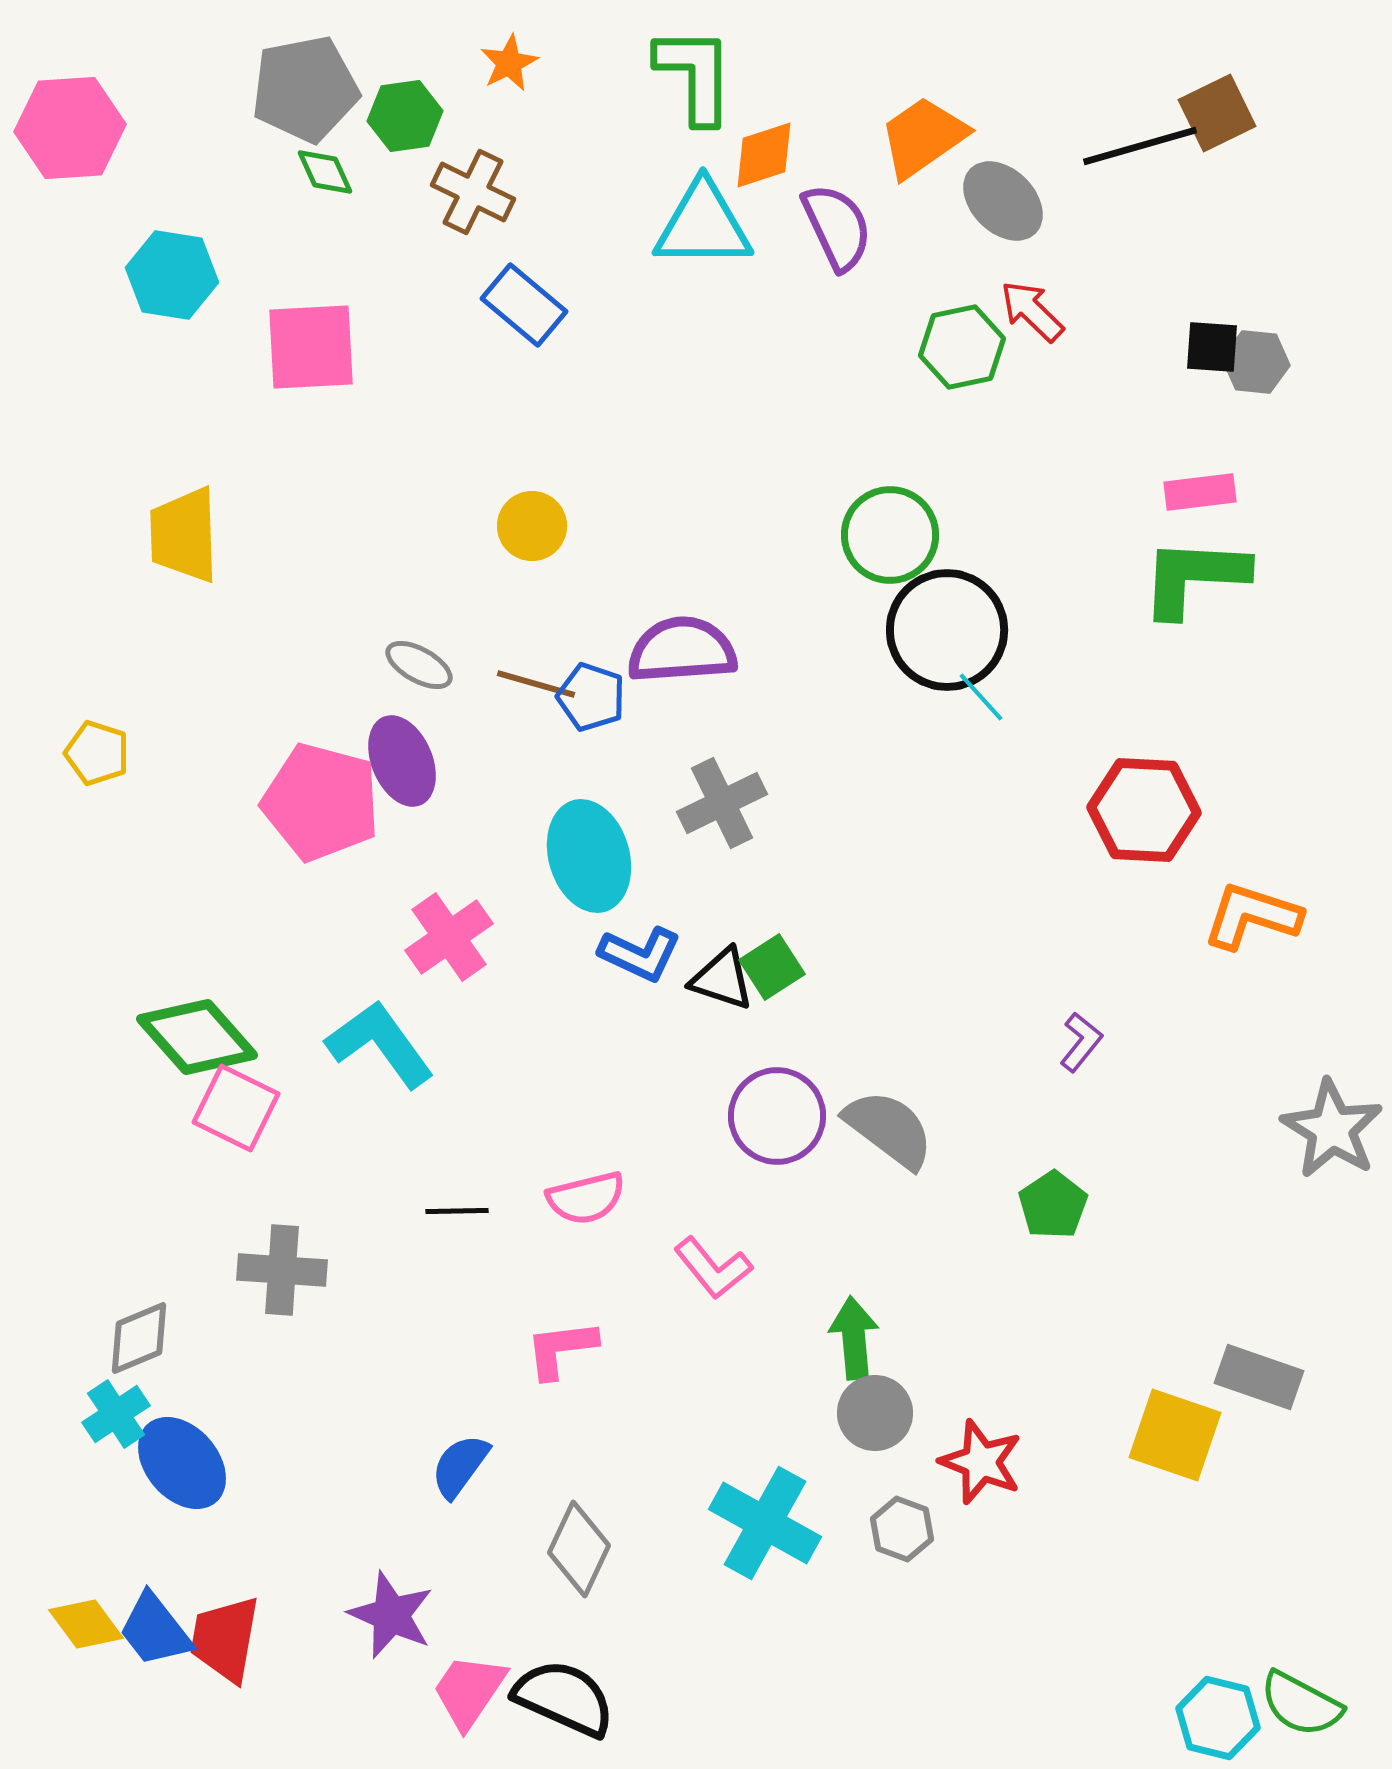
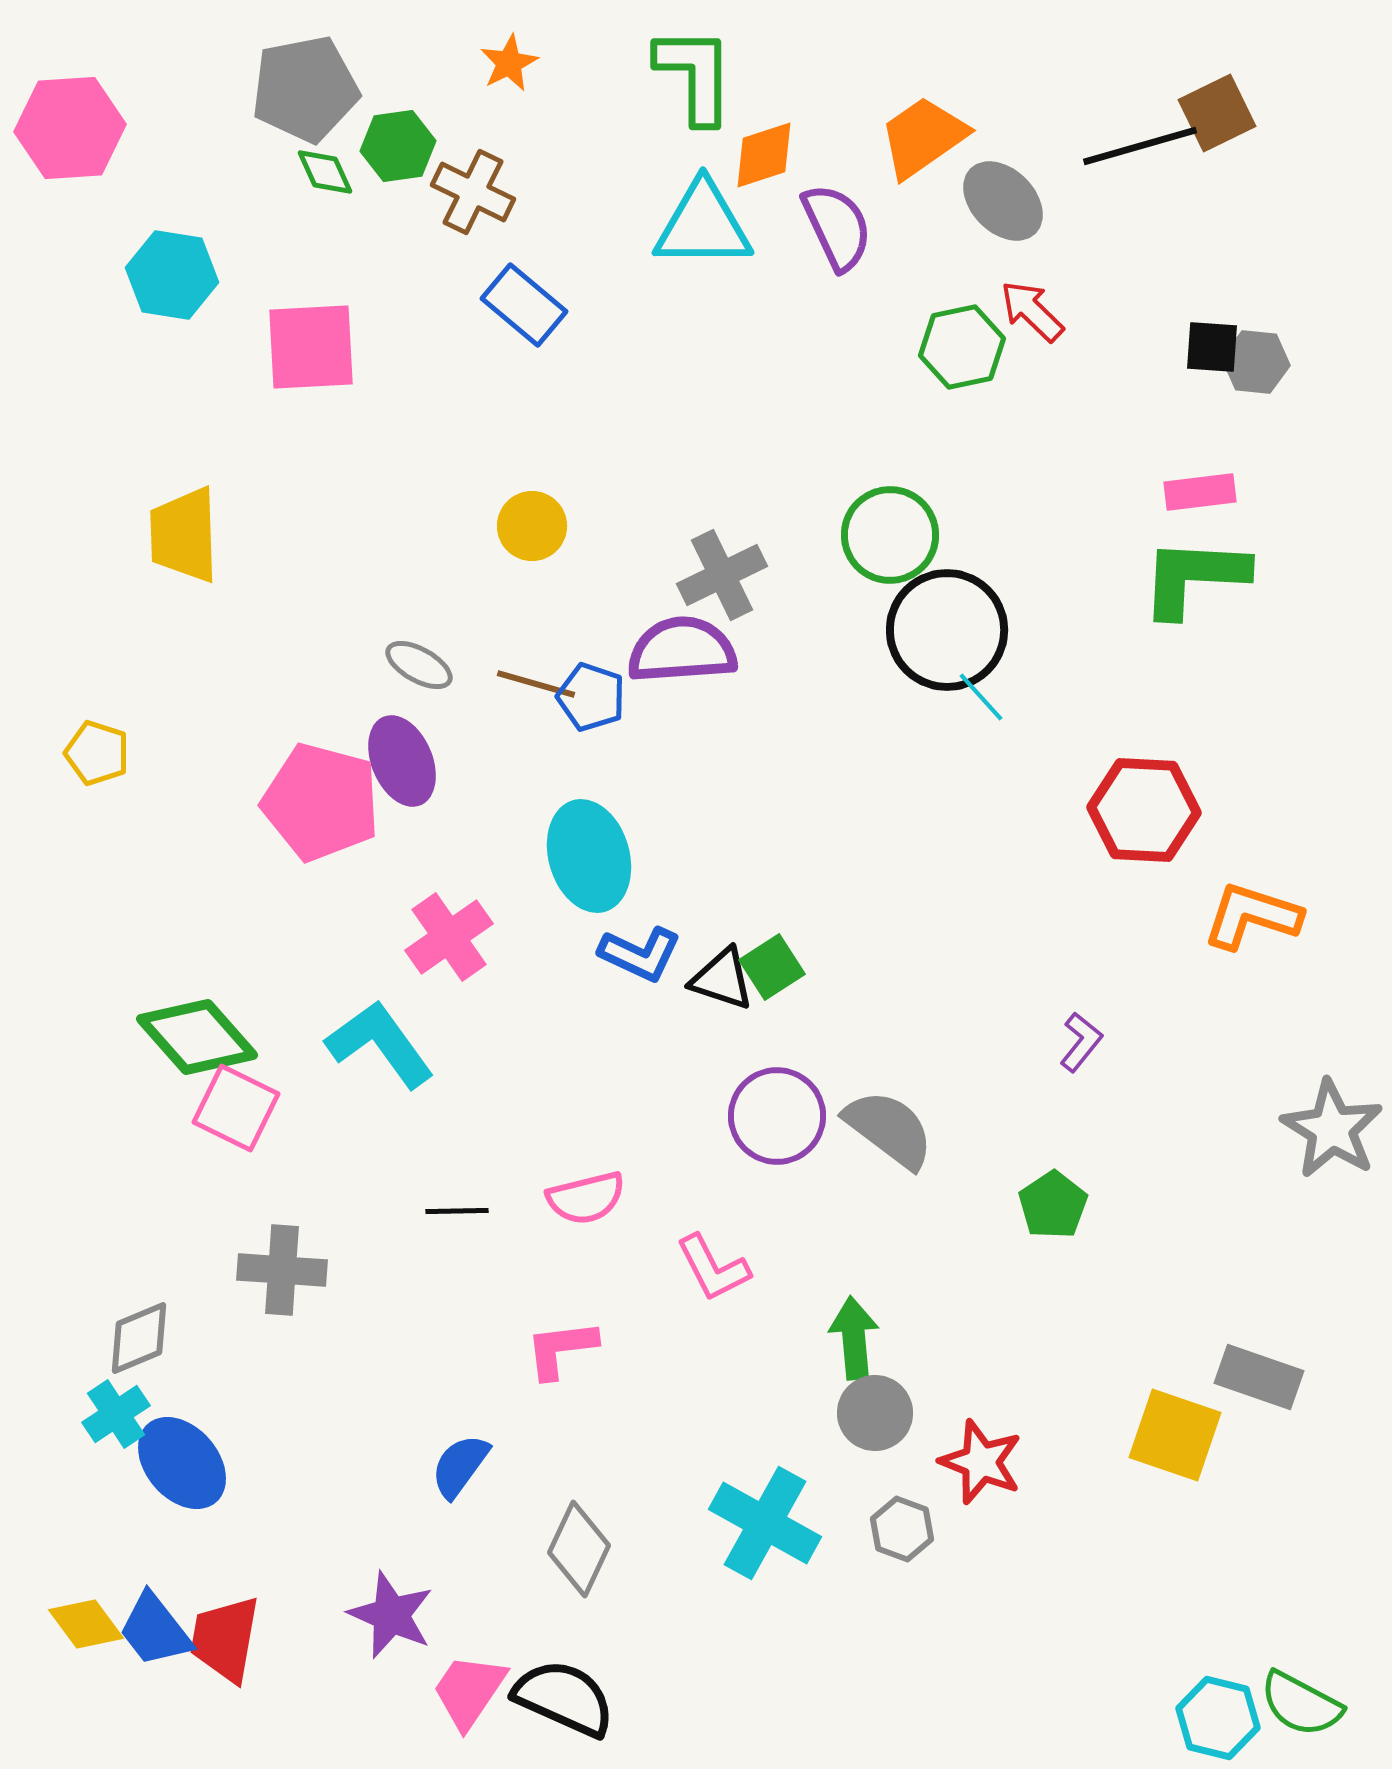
green hexagon at (405, 116): moved 7 px left, 30 px down
gray cross at (722, 803): moved 228 px up
pink L-shape at (713, 1268): rotated 12 degrees clockwise
